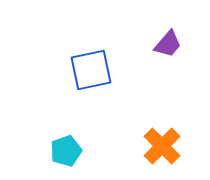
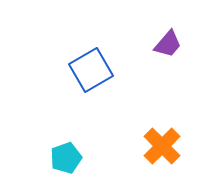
blue square: rotated 18 degrees counterclockwise
cyan pentagon: moved 7 px down
